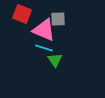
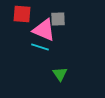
red square: rotated 18 degrees counterclockwise
cyan line: moved 4 px left, 1 px up
green triangle: moved 5 px right, 14 px down
